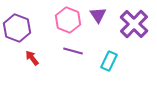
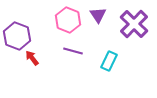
purple hexagon: moved 8 px down
